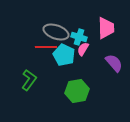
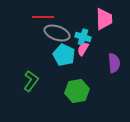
pink trapezoid: moved 2 px left, 9 px up
gray ellipse: moved 1 px right, 1 px down
cyan cross: moved 4 px right
red line: moved 3 px left, 30 px up
purple semicircle: rotated 36 degrees clockwise
green L-shape: moved 2 px right, 1 px down
